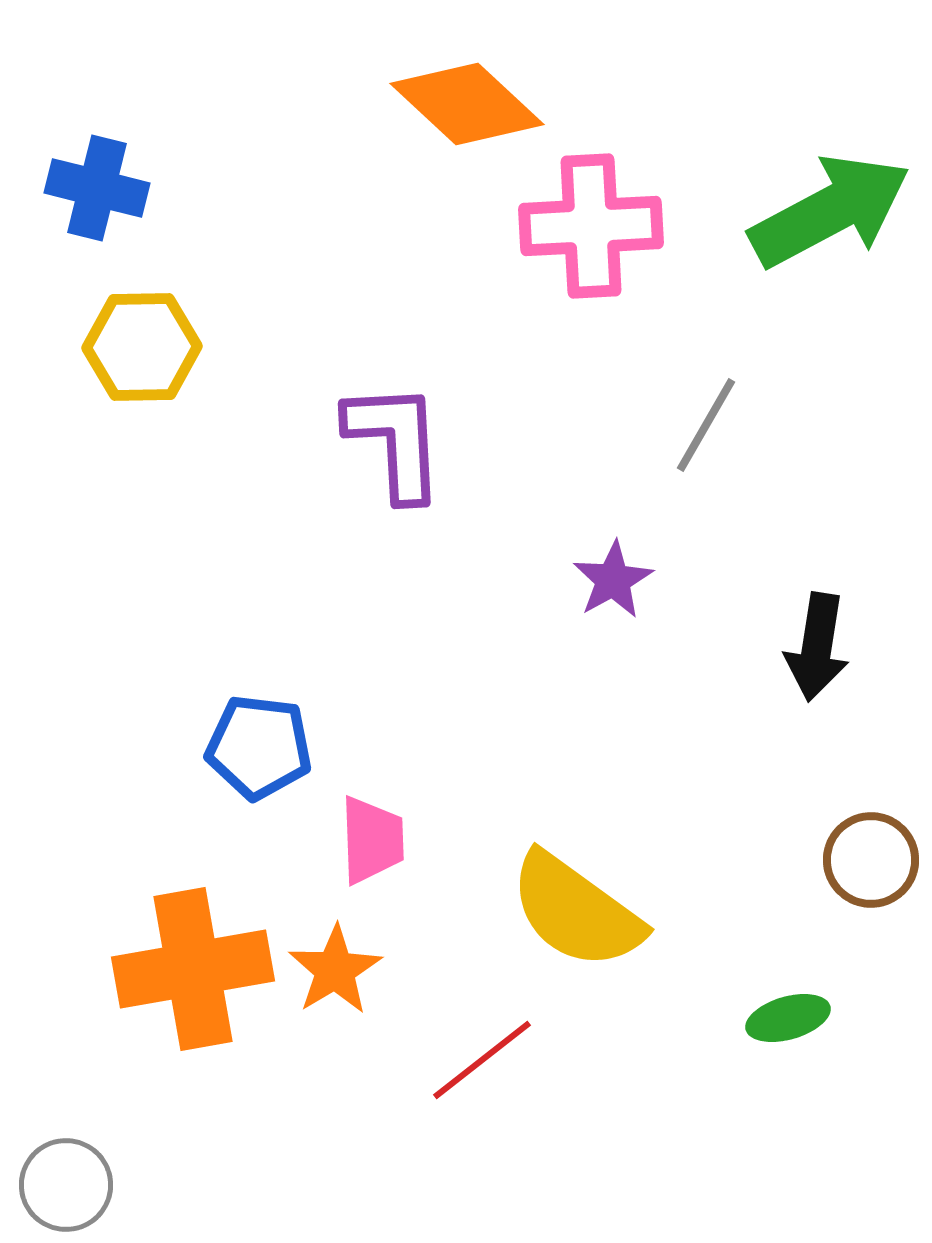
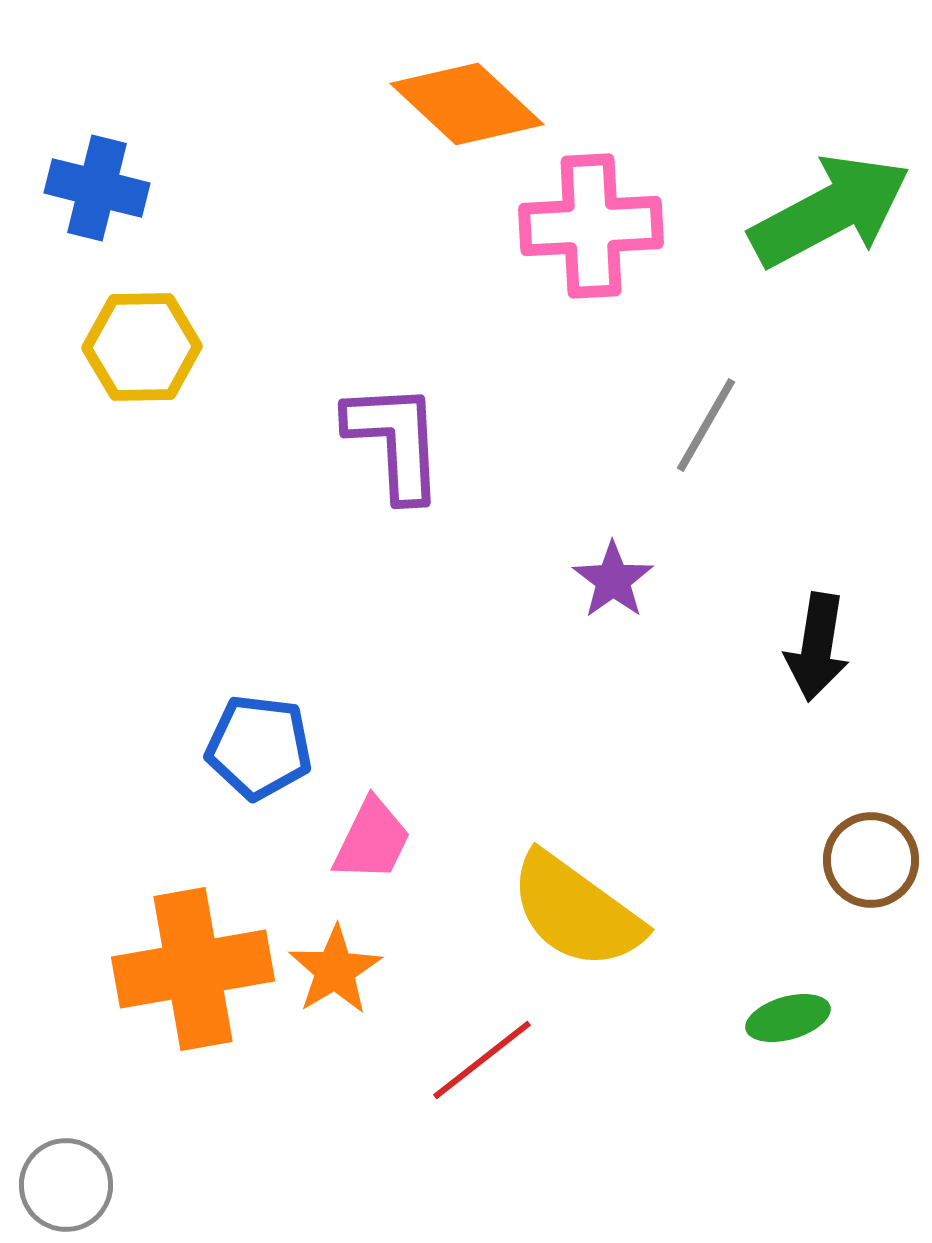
purple star: rotated 6 degrees counterclockwise
pink trapezoid: rotated 28 degrees clockwise
